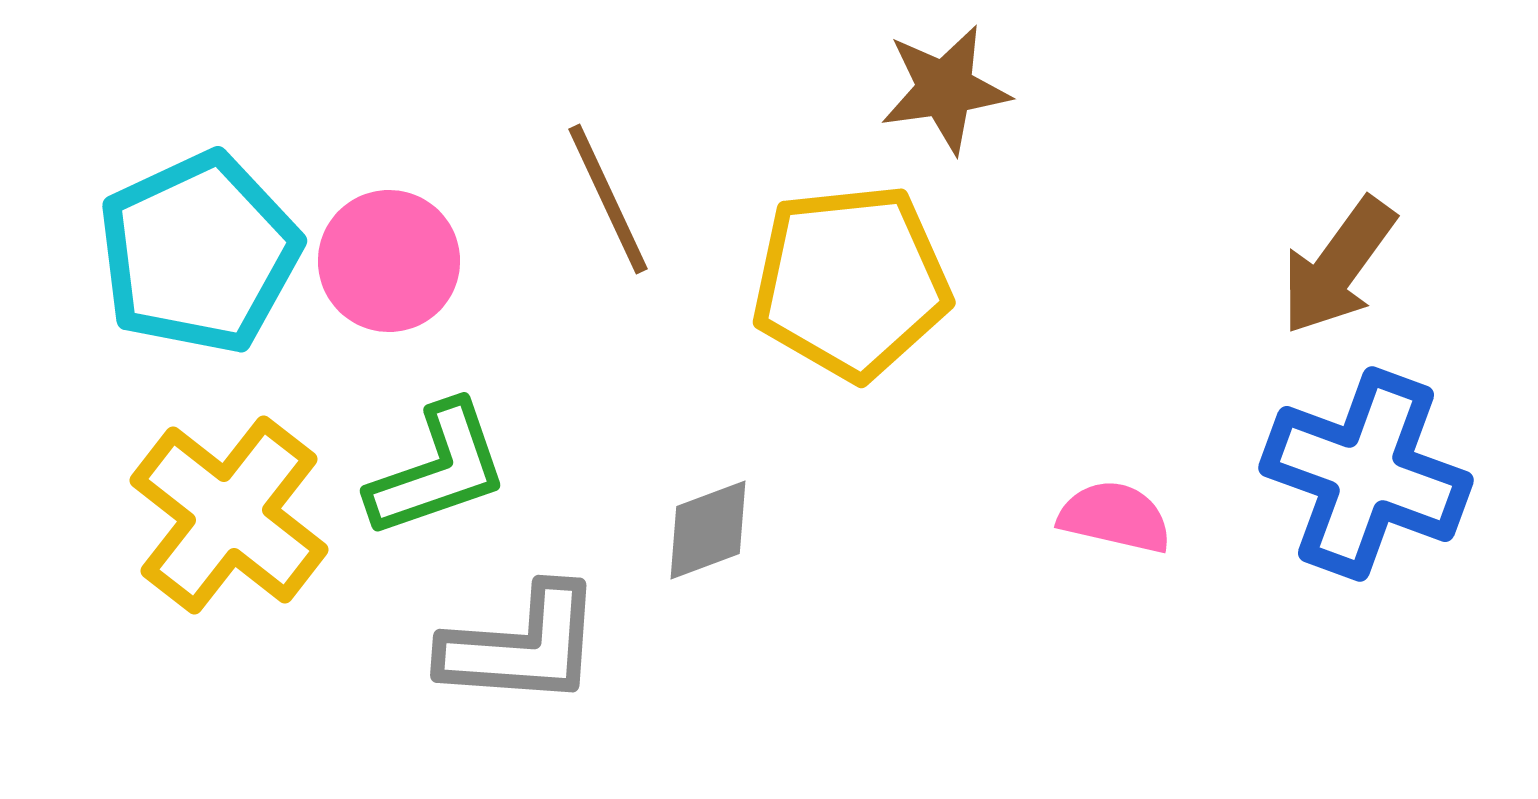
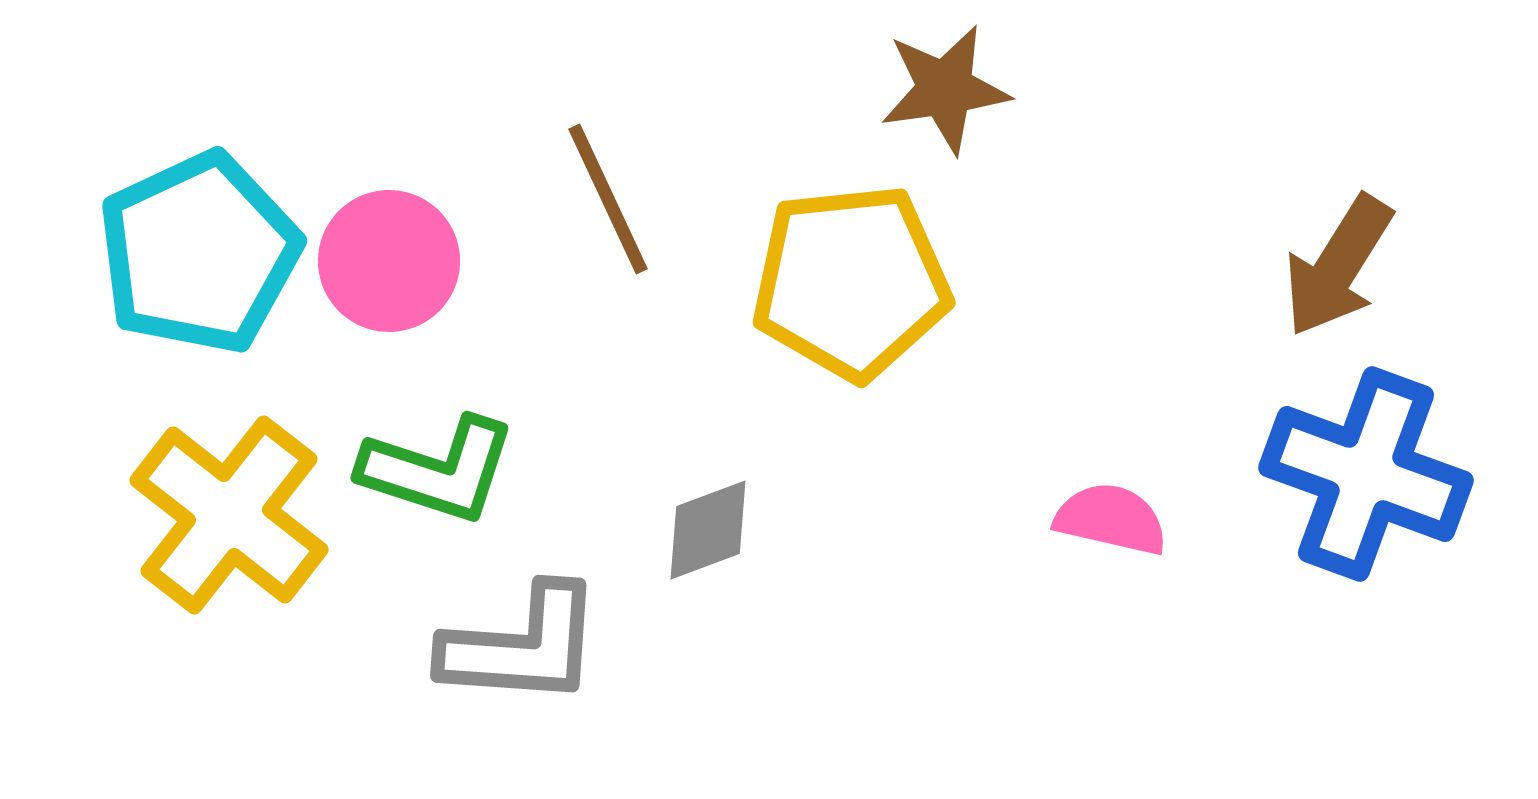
brown arrow: rotated 4 degrees counterclockwise
green L-shape: rotated 37 degrees clockwise
pink semicircle: moved 4 px left, 2 px down
